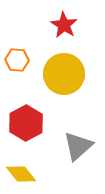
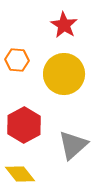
red hexagon: moved 2 px left, 2 px down
gray triangle: moved 5 px left, 1 px up
yellow diamond: moved 1 px left
